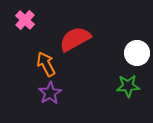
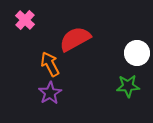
orange arrow: moved 4 px right
